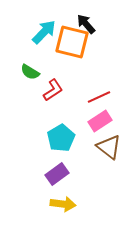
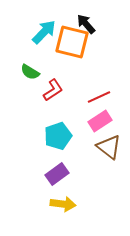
cyan pentagon: moved 3 px left, 2 px up; rotated 12 degrees clockwise
